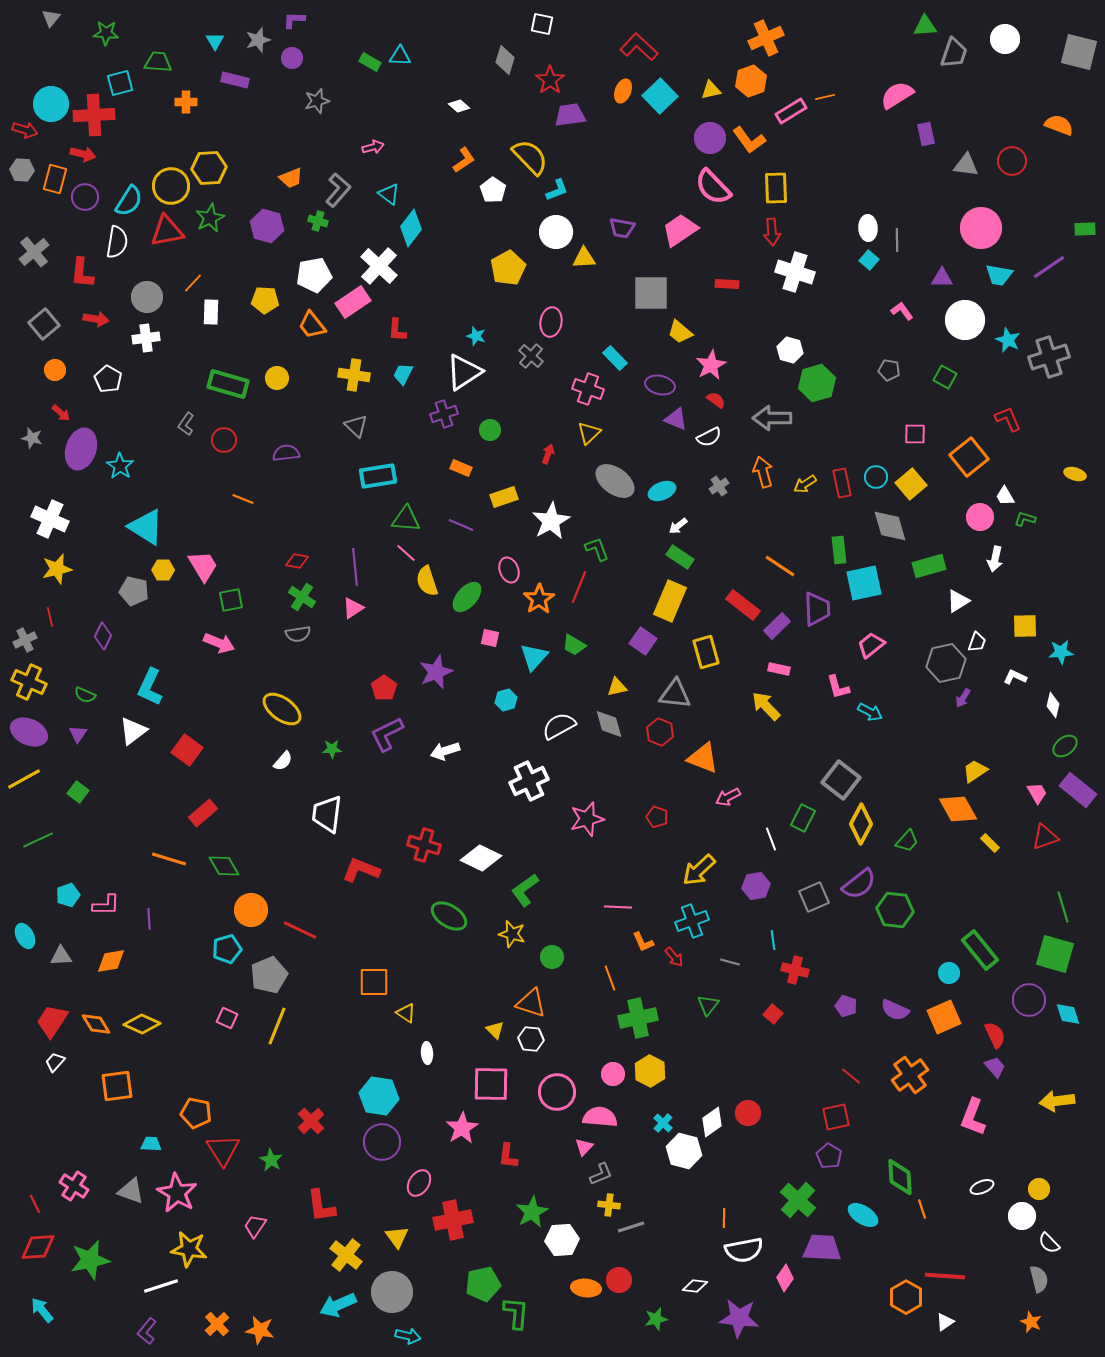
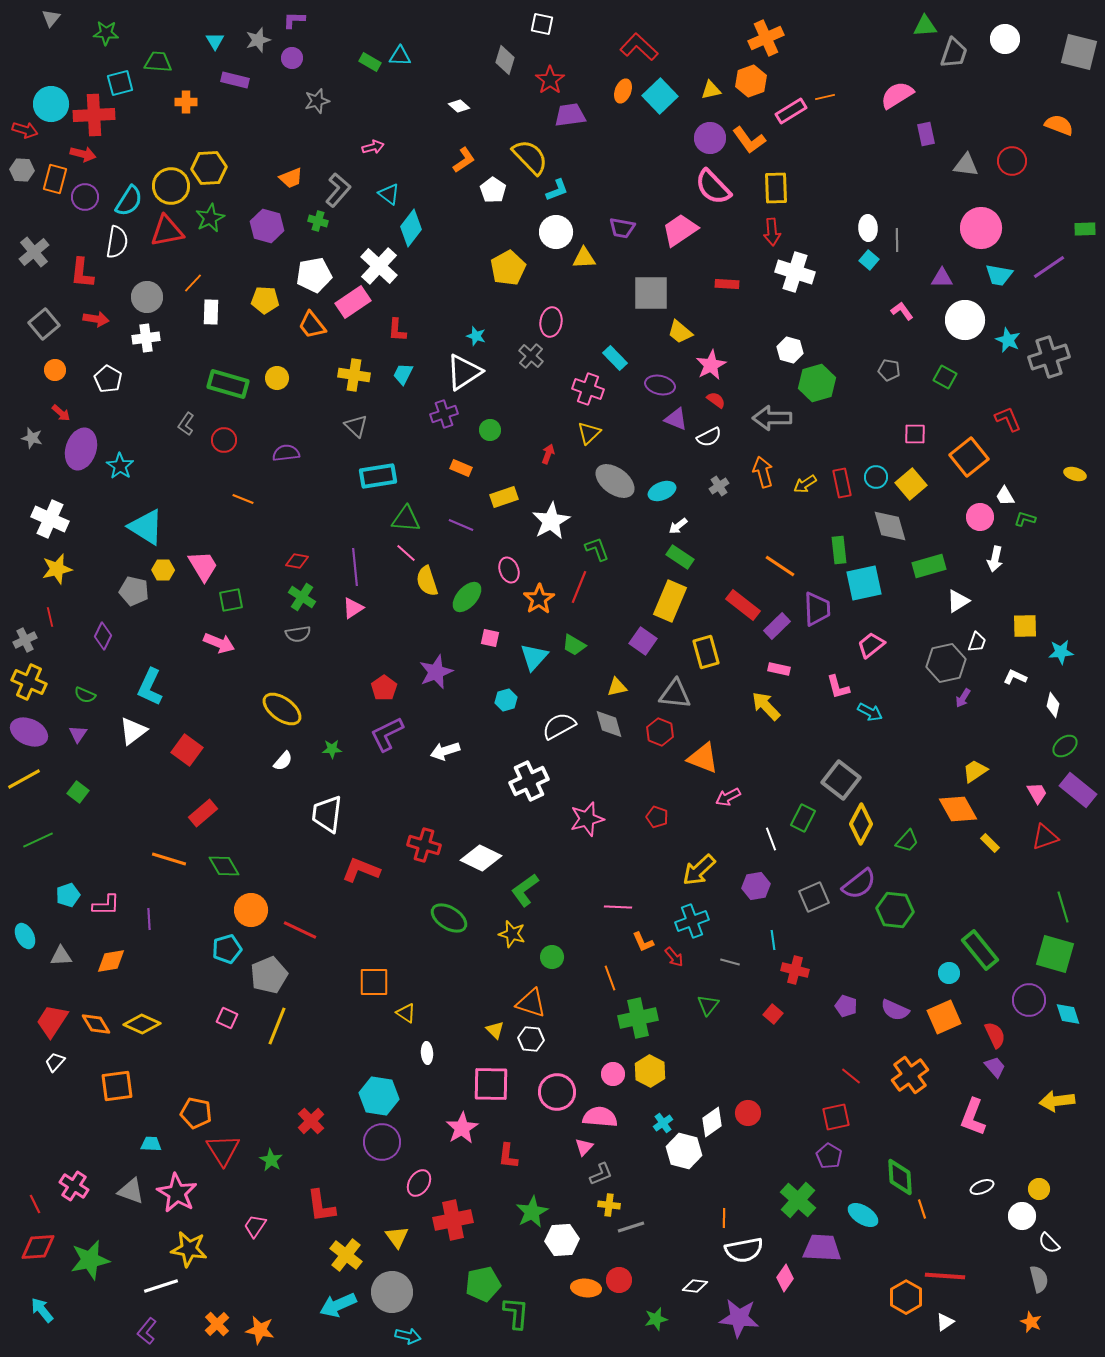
green ellipse at (449, 916): moved 2 px down
cyan cross at (663, 1123): rotated 12 degrees clockwise
